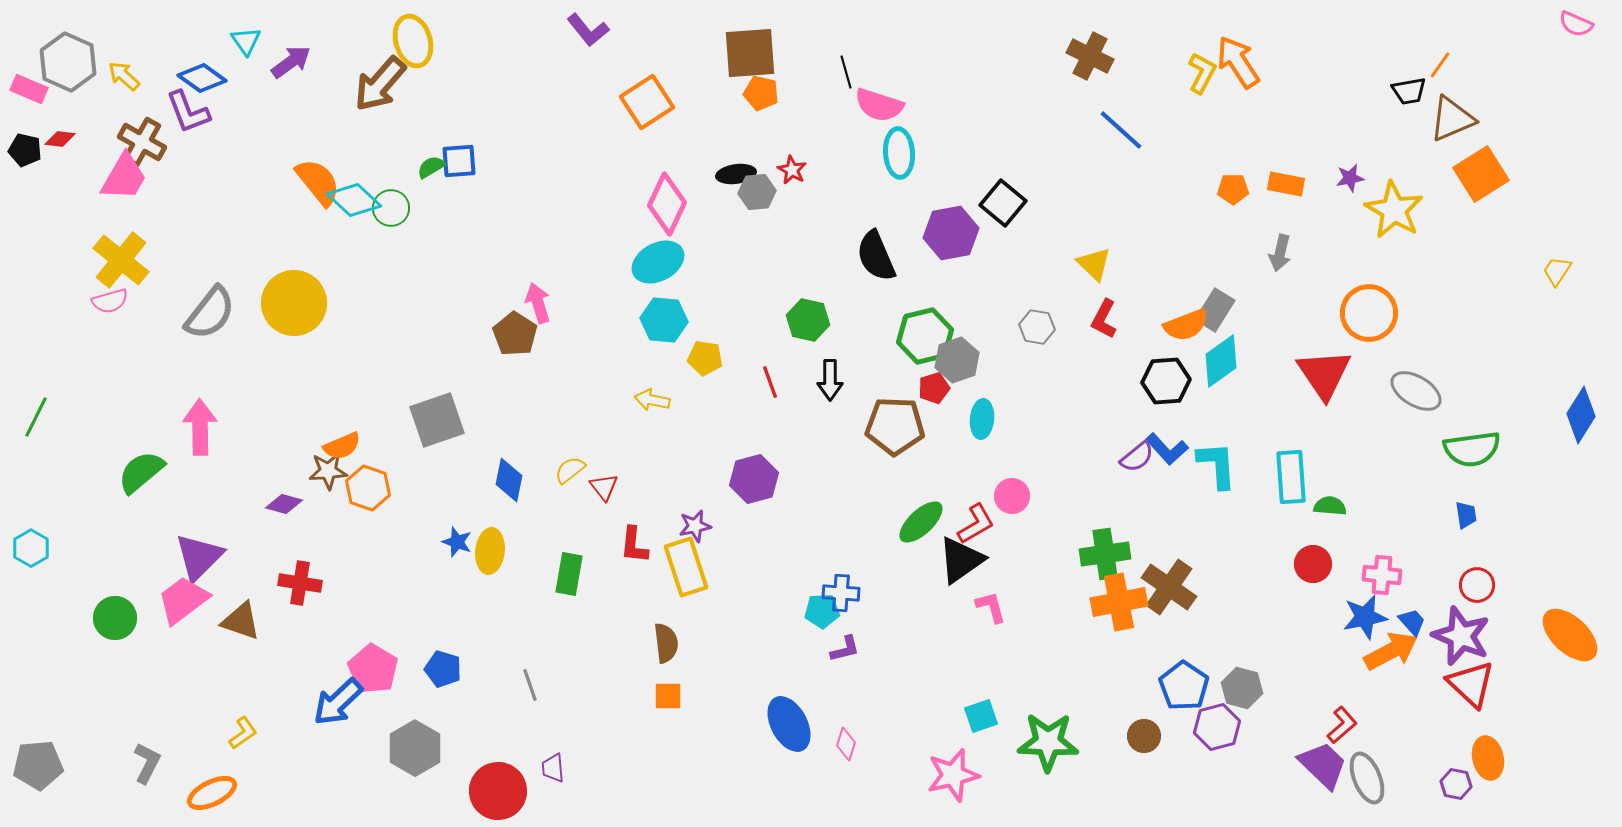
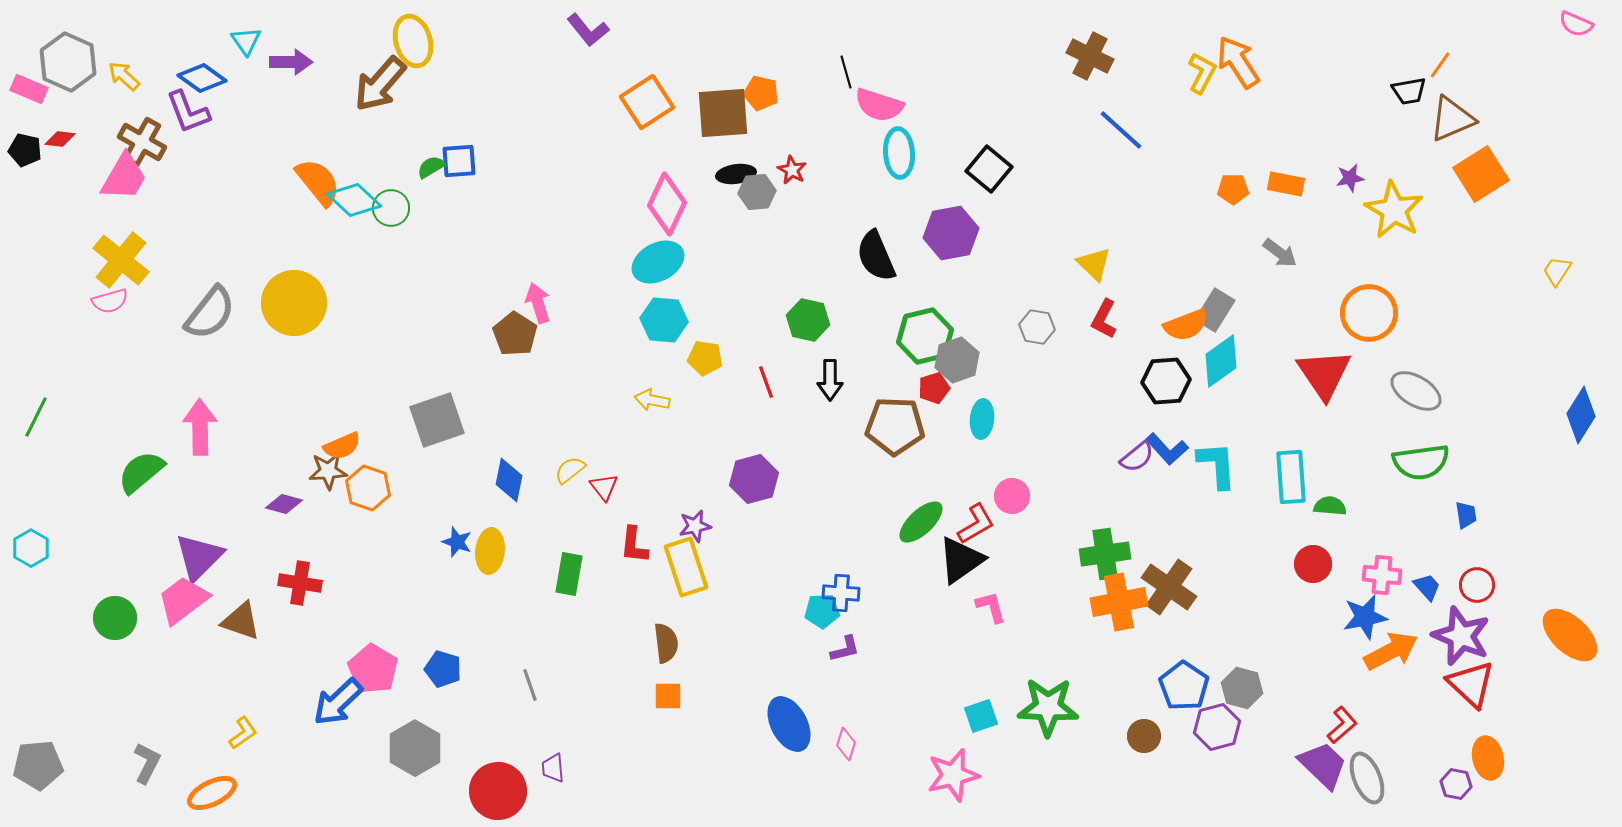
brown square at (750, 53): moved 27 px left, 60 px down
purple arrow at (291, 62): rotated 36 degrees clockwise
black square at (1003, 203): moved 14 px left, 34 px up
gray arrow at (1280, 253): rotated 66 degrees counterclockwise
red line at (770, 382): moved 4 px left
green semicircle at (1472, 449): moved 51 px left, 13 px down
blue trapezoid at (1412, 622): moved 15 px right, 35 px up
green star at (1048, 742): moved 35 px up
